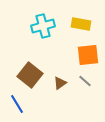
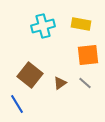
gray line: moved 2 px down
